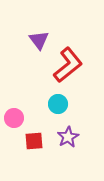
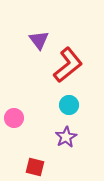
cyan circle: moved 11 px right, 1 px down
purple star: moved 2 px left
red square: moved 1 px right, 26 px down; rotated 18 degrees clockwise
